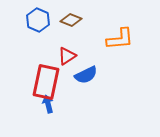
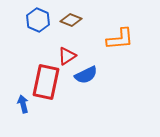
blue arrow: moved 25 px left
